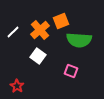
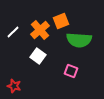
red star: moved 3 px left; rotated 16 degrees counterclockwise
